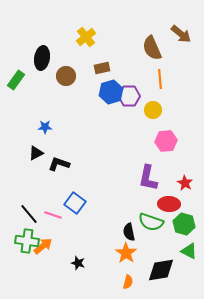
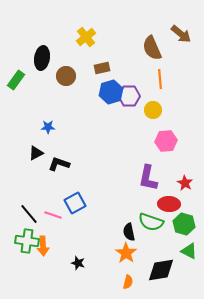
blue star: moved 3 px right
blue square: rotated 25 degrees clockwise
orange arrow: rotated 126 degrees clockwise
